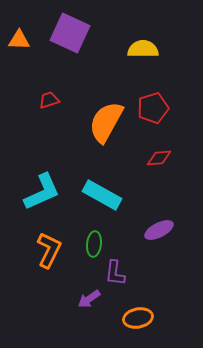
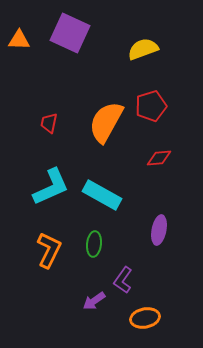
yellow semicircle: rotated 20 degrees counterclockwise
red trapezoid: moved 23 px down; rotated 60 degrees counterclockwise
red pentagon: moved 2 px left, 2 px up
cyan L-shape: moved 9 px right, 5 px up
purple ellipse: rotated 52 degrees counterclockwise
purple L-shape: moved 8 px right, 7 px down; rotated 28 degrees clockwise
purple arrow: moved 5 px right, 2 px down
orange ellipse: moved 7 px right
